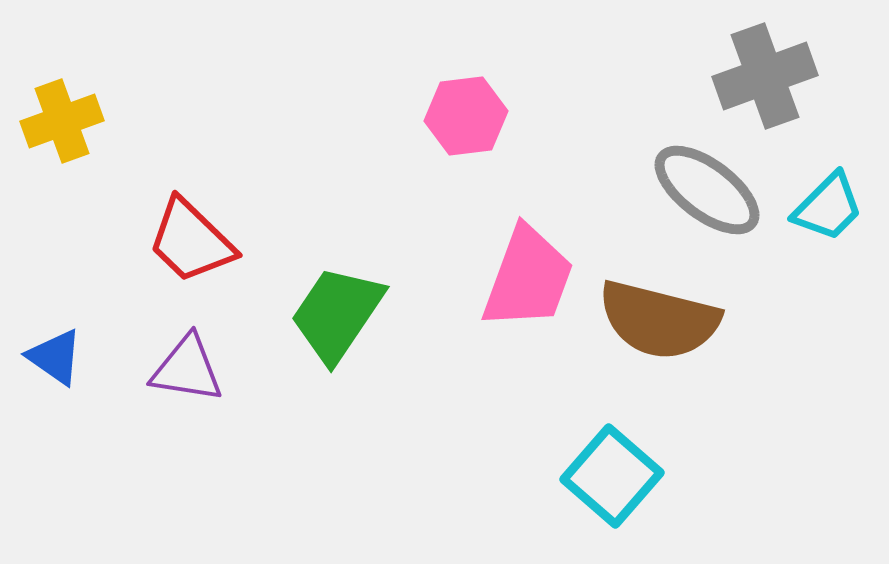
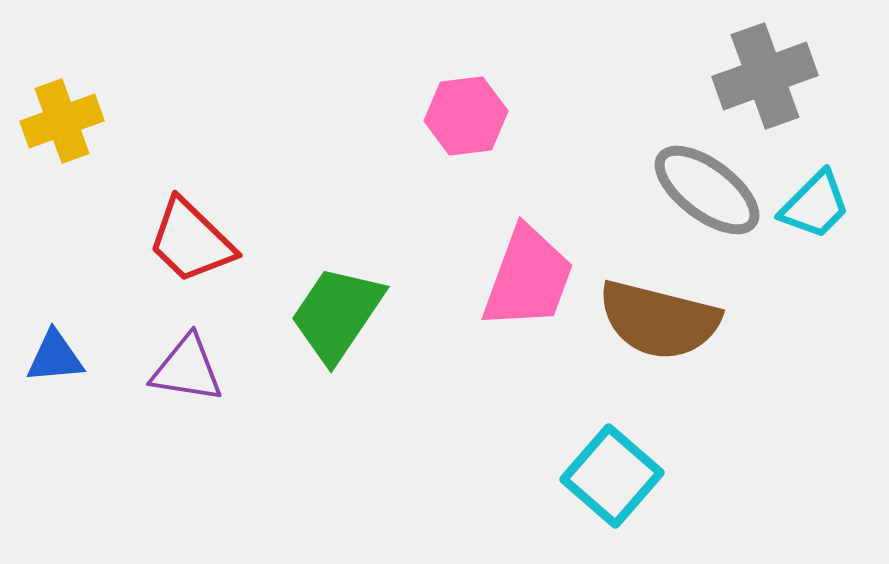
cyan trapezoid: moved 13 px left, 2 px up
blue triangle: rotated 40 degrees counterclockwise
